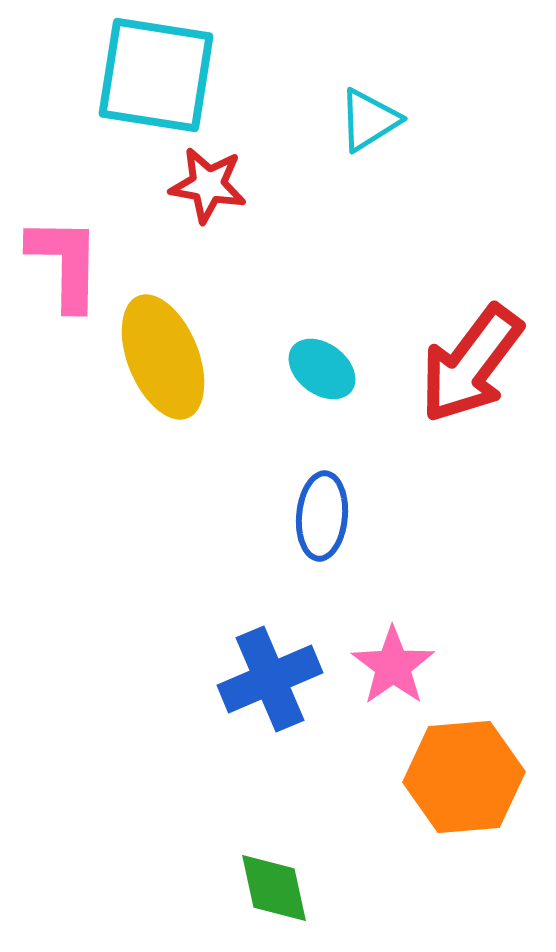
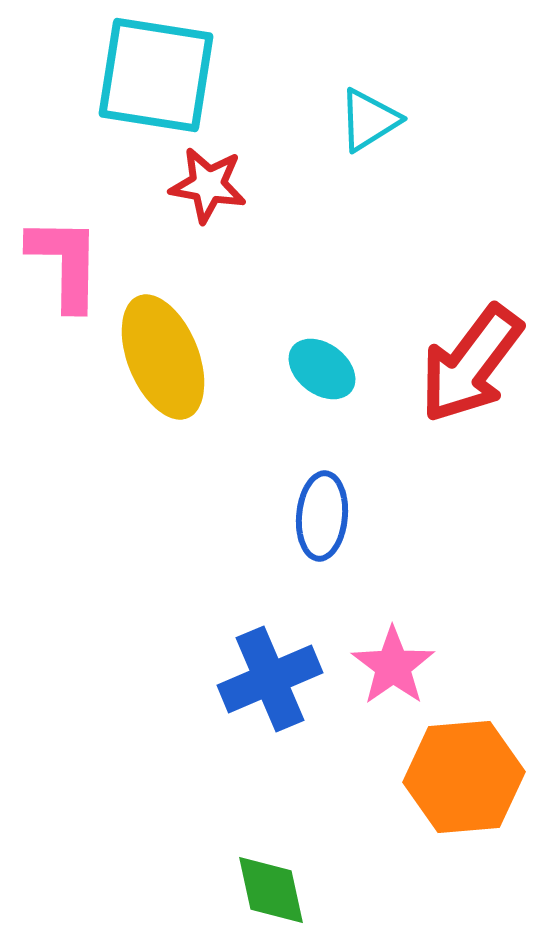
green diamond: moved 3 px left, 2 px down
